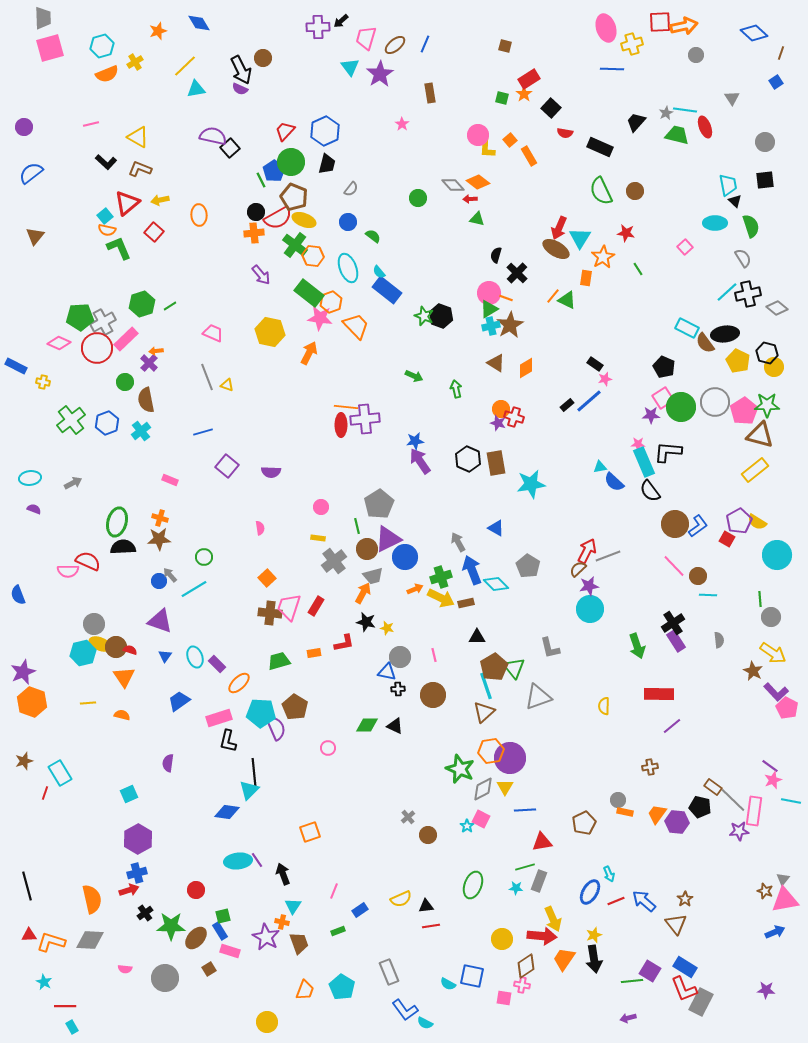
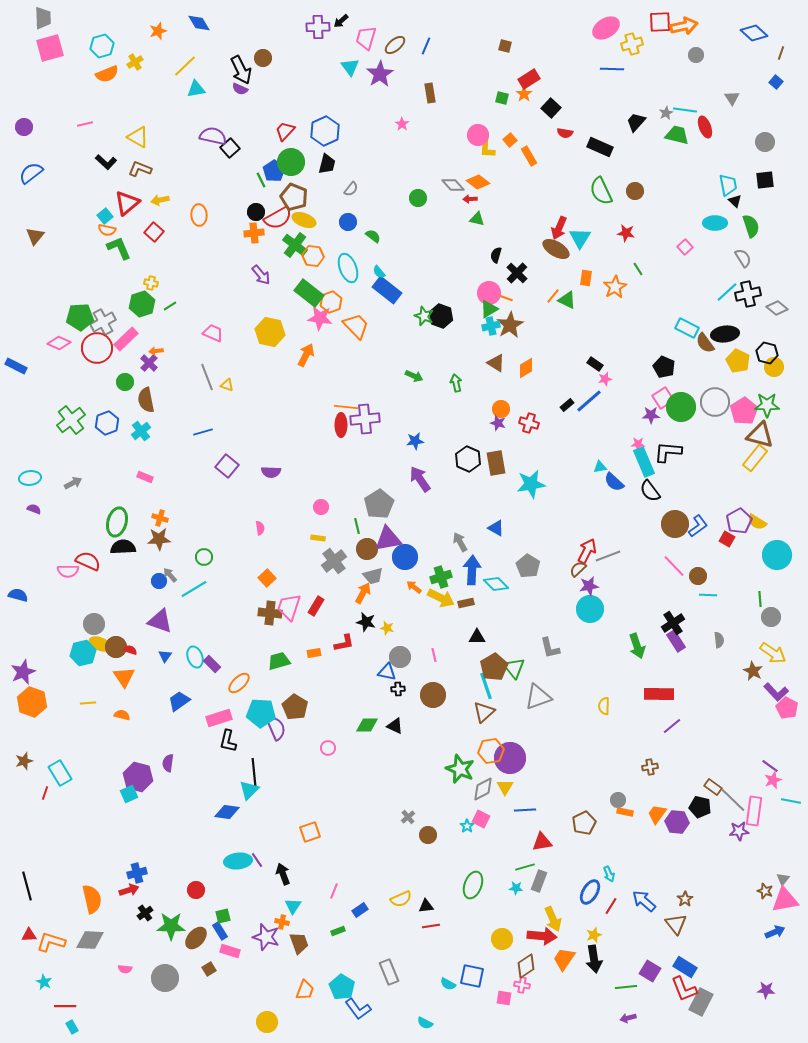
pink ellipse at (606, 28): rotated 76 degrees clockwise
blue line at (425, 44): moved 1 px right, 2 px down
blue square at (776, 82): rotated 16 degrees counterclockwise
pink line at (91, 124): moved 6 px left
orange star at (603, 257): moved 12 px right, 30 px down
orange arrow at (309, 353): moved 3 px left, 2 px down
yellow cross at (43, 382): moved 108 px right, 99 px up
green arrow at (456, 389): moved 6 px up
red cross at (514, 417): moved 15 px right, 6 px down
purple arrow at (420, 461): moved 18 px down
yellow rectangle at (755, 470): moved 12 px up; rotated 12 degrees counterclockwise
pink rectangle at (170, 480): moved 25 px left, 3 px up
purple triangle at (388, 539): rotated 16 degrees clockwise
gray arrow at (458, 542): moved 2 px right
blue arrow at (472, 570): rotated 24 degrees clockwise
orange arrow at (415, 589): moved 1 px left, 2 px up; rotated 119 degrees counterclockwise
blue semicircle at (18, 595): rotated 126 degrees clockwise
purple rectangle at (217, 664): moved 5 px left
purple hexagon at (138, 839): moved 62 px up; rotated 16 degrees counterclockwise
red line at (616, 901): moved 5 px left, 5 px down; rotated 36 degrees counterclockwise
purple star at (266, 937): rotated 12 degrees counterclockwise
green line at (632, 981): moved 6 px left, 6 px down
blue L-shape at (405, 1010): moved 47 px left, 1 px up
